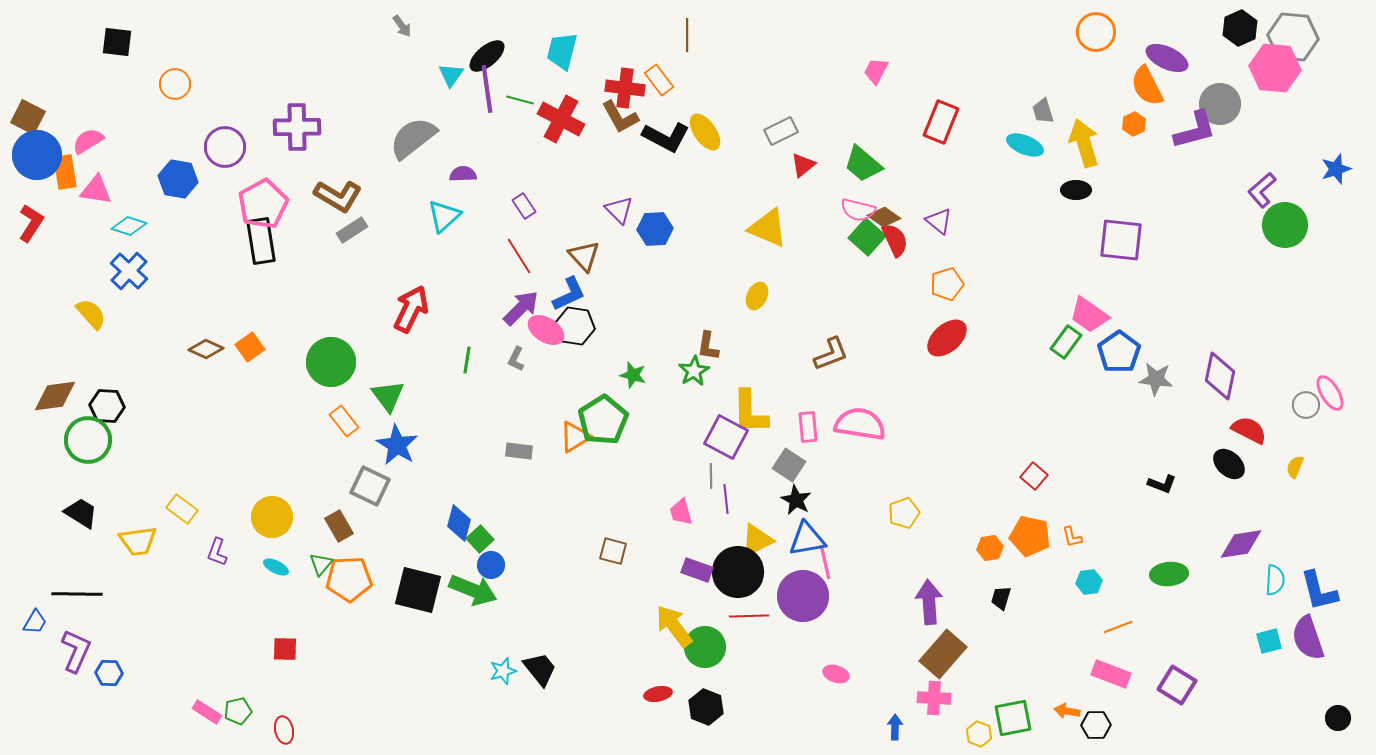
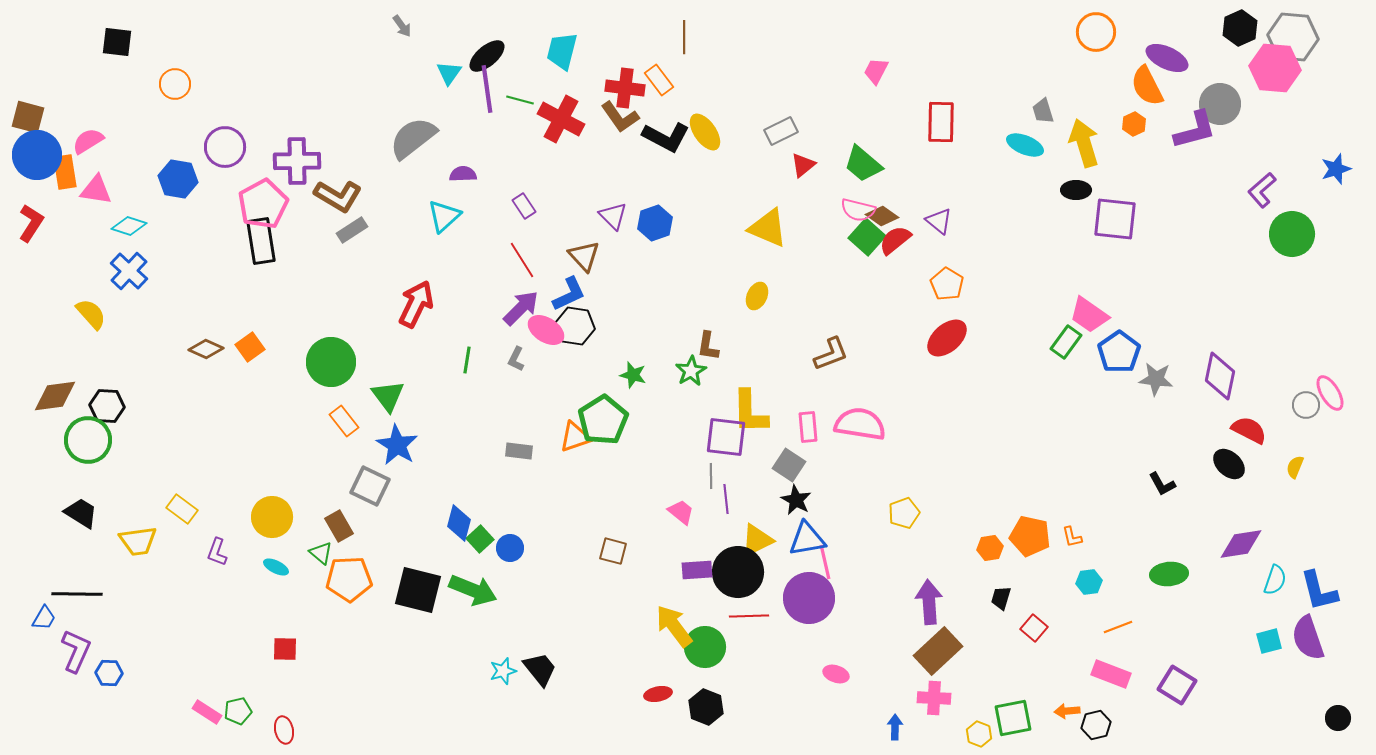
brown line at (687, 35): moved 3 px left, 2 px down
cyan triangle at (451, 75): moved 2 px left, 2 px up
brown square at (28, 117): rotated 12 degrees counterclockwise
brown L-shape at (620, 117): rotated 6 degrees counterclockwise
red rectangle at (941, 122): rotated 21 degrees counterclockwise
purple cross at (297, 127): moved 34 px down
purple triangle at (619, 210): moved 6 px left, 6 px down
brown diamond at (884, 217): moved 2 px left, 1 px up
green circle at (1285, 225): moved 7 px right, 9 px down
blue hexagon at (655, 229): moved 6 px up; rotated 16 degrees counterclockwise
red semicircle at (895, 240): rotated 104 degrees counterclockwise
purple square at (1121, 240): moved 6 px left, 21 px up
red line at (519, 256): moved 3 px right, 4 px down
orange pentagon at (947, 284): rotated 24 degrees counterclockwise
red arrow at (411, 309): moved 5 px right, 5 px up
green star at (694, 371): moved 3 px left
orange triangle at (575, 437): rotated 12 degrees clockwise
purple square at (726, 437): rotated 21 degrees counterclockwise
red square at (1034, 476): moved 152 px down
black L-shape at (1162, 484): rotated 40 degrees clockwise
pink trapezoid at (681, 512): rotated 144 degrees clockwise
green triangle at (321, 564): moved 11 px up; rotated 30 degrees counterclockwise
blue circle at (491, 565): moved 19 px right, 17 px up
purple rectangle at (697, 570): rotated 24 degrees counterclockwise
cyan semicircle at (1275, 580): rotated 16 degrees clockwise
purple circle at (803, 596): moved 6 px right, 2 px down
blue trapezoid at (35, 622): moved 9 px right, 4 px up
brown rectangle at (943, 654): moved 5 px left, 3 px up; rotated 6 degrees clockwise
orange arrow at (1067, 711): rotated 15 degrees counterclockwise
black hexagon at (1096, 725): rotated 12 degrees counterclockwise
